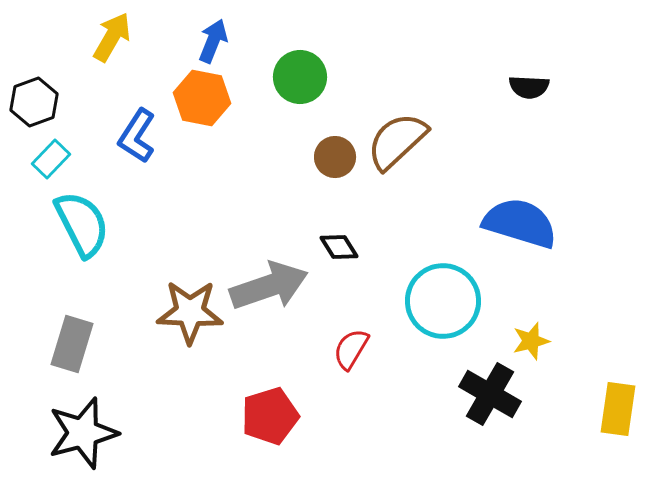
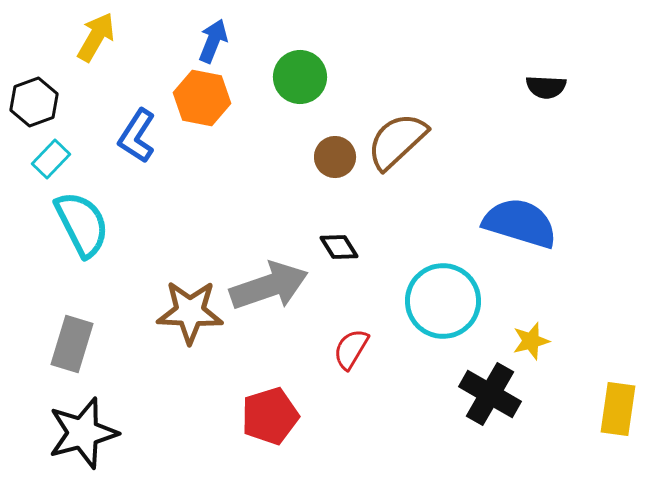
yellow arrow: moved 16 px left
black semicircle: moved 17 px right
